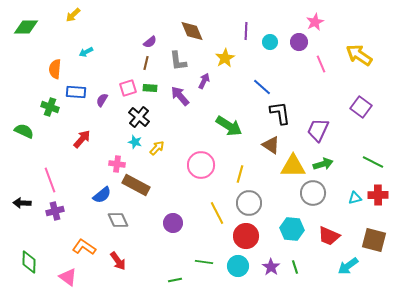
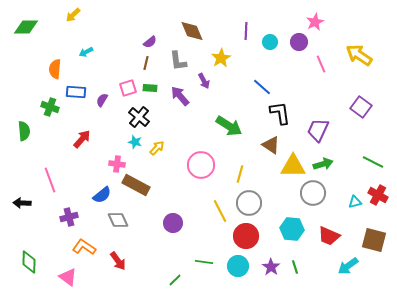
yellow star at (225, 58): moved 4 px left
purple arrow at (204, 81): rotated 126 degrees clockwise
green semicircle at (24, 131): rotated 60 degrees clockwise
red cross at (378, 195): rotated 30 degrees clockwise
cyan triangle at (355, 198): moved 4 px down
purple cross at (55, 211): moved 14 px right, 6 px down
yellow line at (217, 213): moved 3 px right, 2 px up
green line at (175, 280): rotated 32 degrees counterclockwise
